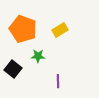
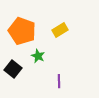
orange pentagon: moved 1 px left, 2 px down
green star: rotated 24 degrees clockwise
purple line: moved 1 px right
